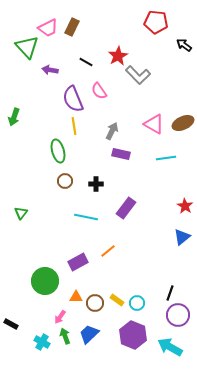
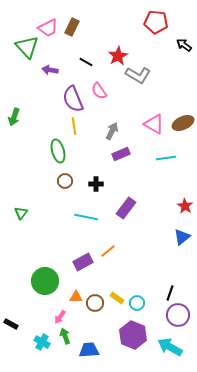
gray L-shape at (138, 75): rotated 15 degrees counterclockwise
purple rectangle at (121, 154): rotated 36 degrees counterclockwise
purple rectangle at (78, 262): moved 5 px right
yellow rectangle at (117, 300): moved 2 px up
blue trapezoid at (89, 334): moved 16 px down; rotated 40 degrees clockwise
